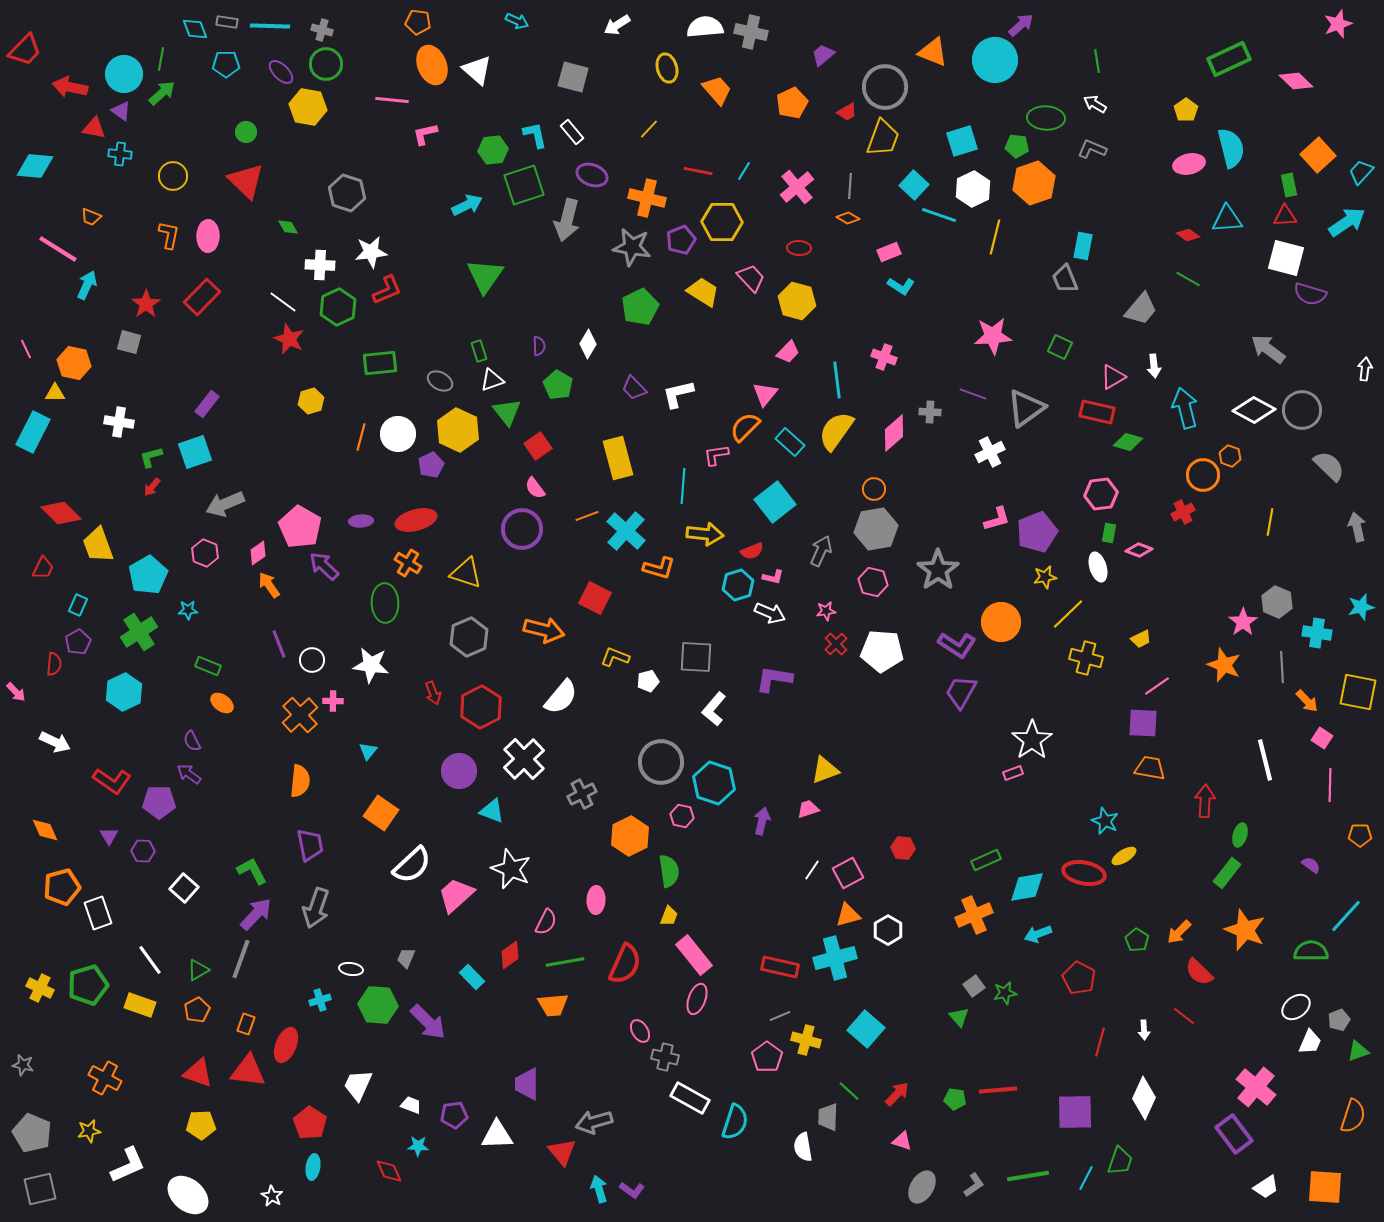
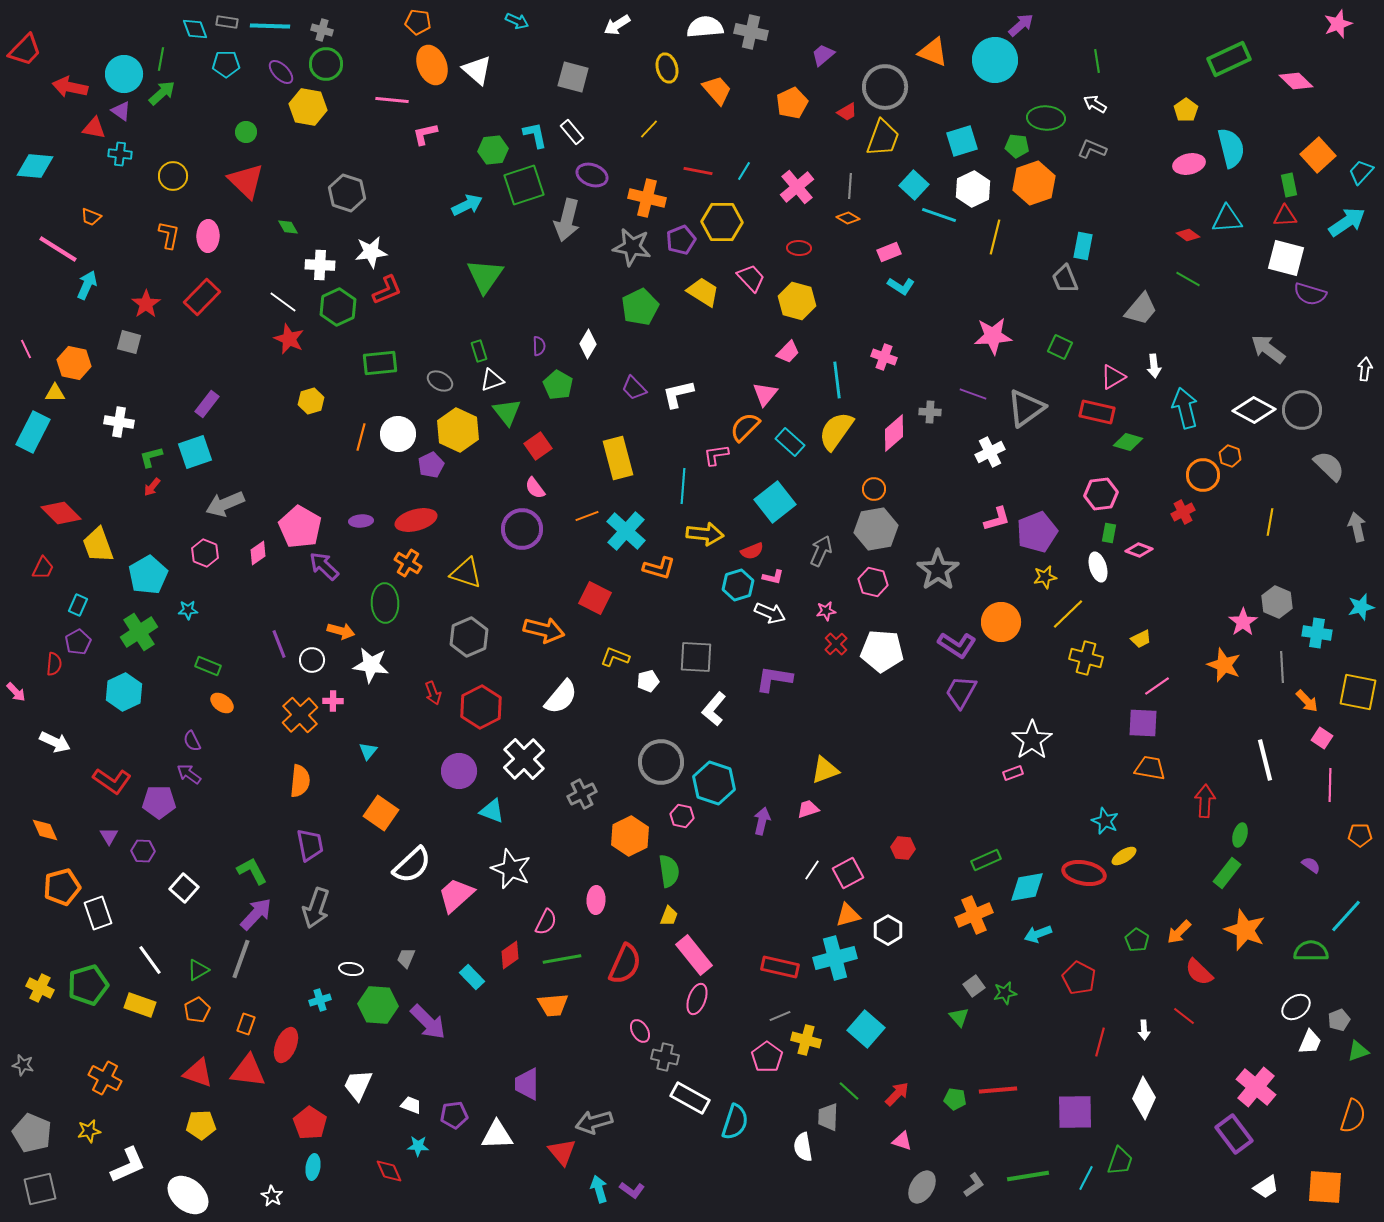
orange arrow at (269, 585): moved 72 px right, 46 px down; rotated 140 degrees clockwise
green line at (565, 962): moved 3 px left, 3 px up
